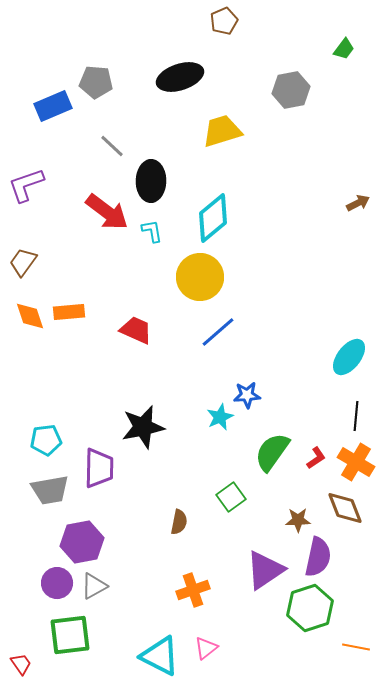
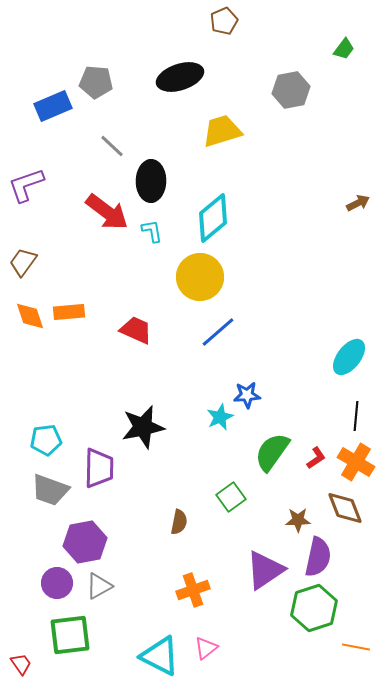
gray trapezoid at (50, 490): rotated 30 degrees clockwise
purple hexagon at (82, 542): moved 3 px right
gray triangle at (94, 586): moved 5 px right
green hexagon at (310, 608): moved 4 px right
